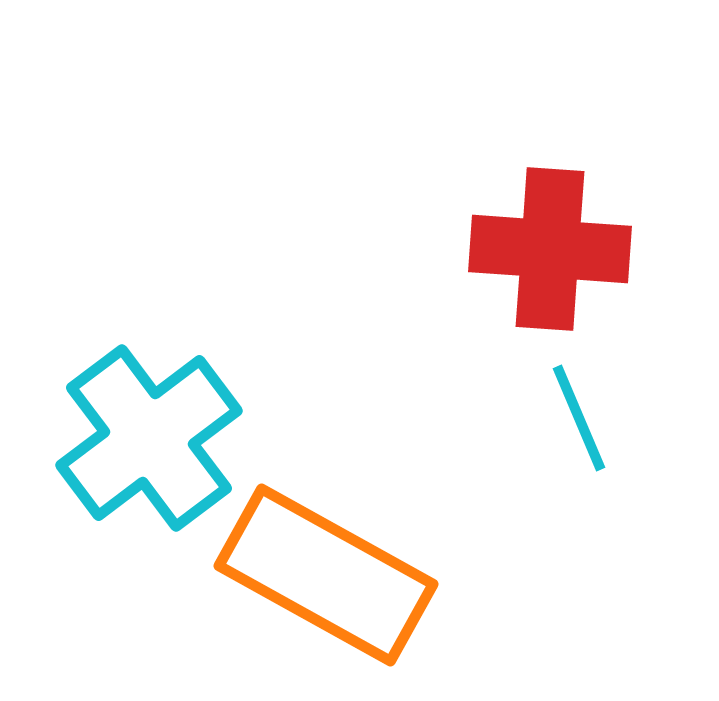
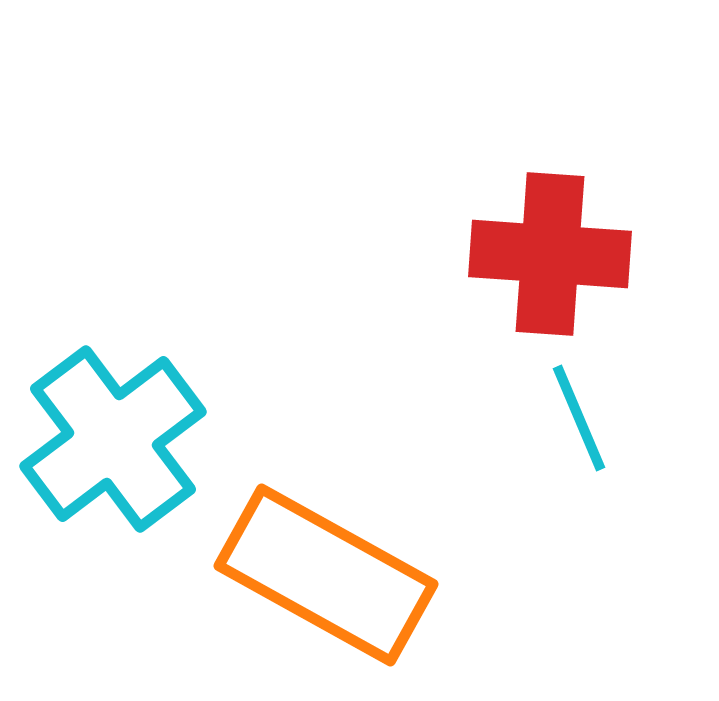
red cross: moved 5 px down
cyan cross: moved 36 px left, 1 px down
